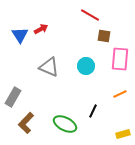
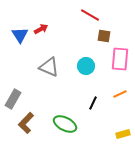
gray rectangle: moved 2 px down
black line: moved 8 px up
